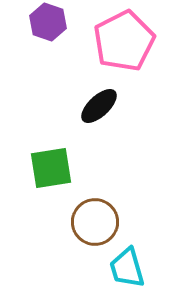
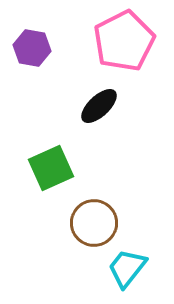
purple hexagon: moved 16 px left, 26 px down; rotated 9 degrees counterclockwise
green square: rotated 15 degrees counterclockwise
brown circle: moved 1 px left, 1 px down
cyan trapezoid: rotated 54 degrees clockwise
